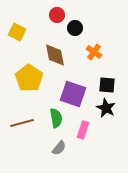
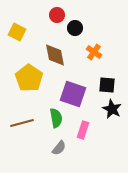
black star: moved 6 px right, 1 px down
